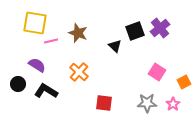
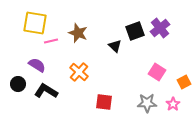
red square: moved 1 px up
